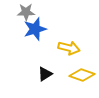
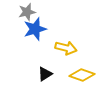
gray star: moved 1 px right; rotated 12 degrees counterclockwise
yellow arrow: moved 3 px left
